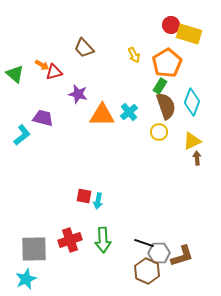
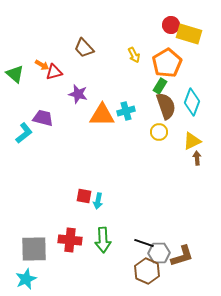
cyan cross: moved 3 px left, 1 px up; rotated 24 degrees clockwise
cyan L-shape: moved 2 px right, 2 px up
red cross: rotated 25 degrees clockwise
